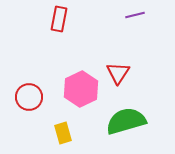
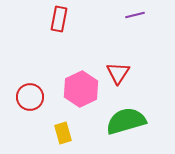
red circle: moved 1 px right
